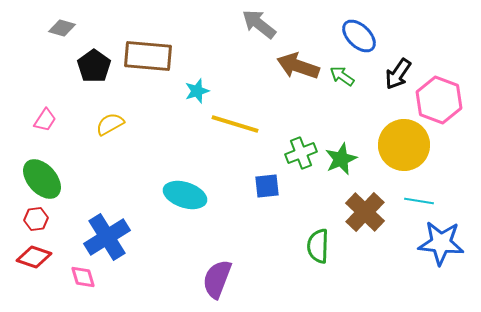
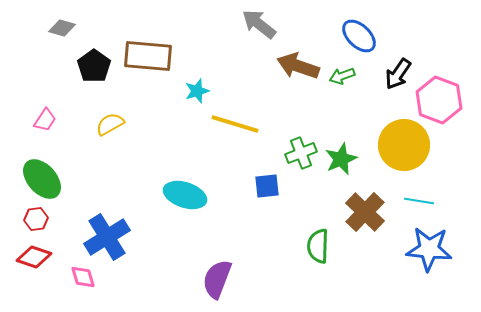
green arrow: rotated 55 degrees counterclockwise
blue star: moved 12 px left, 6 px down
